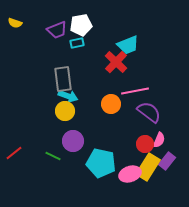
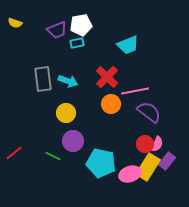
red cross: moved 9 px left, 15 px down
gray rectangle: moved 20 px left
cyan arrow: moved 15 px up
yellow circle: moved 1 px right, 2 px down
pink semicircle: moved 2 px left, 4 px down
